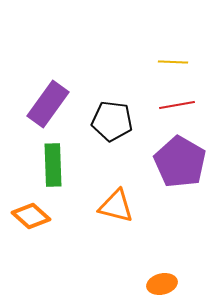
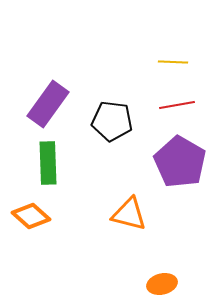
green rectangle: moved 5 px left, 2 px up
orange triangle: moved 13 px right, 8 px down
